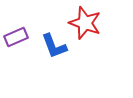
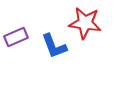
red star: rotated 12 degrees counterclockwise
